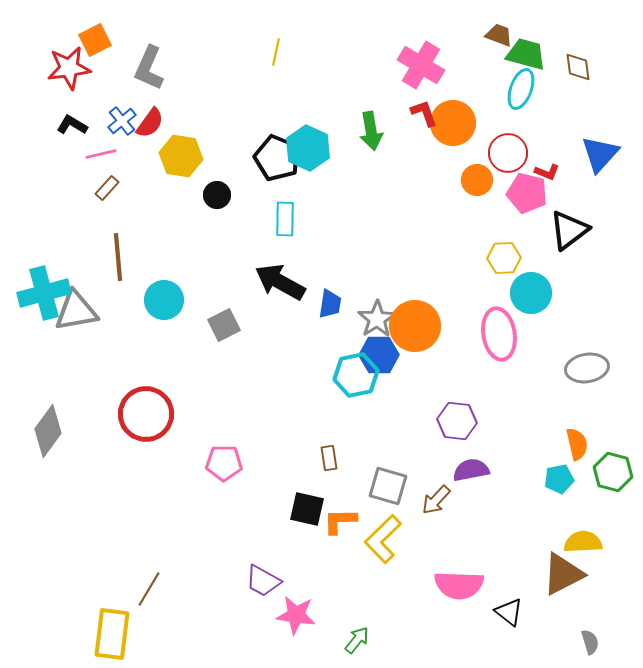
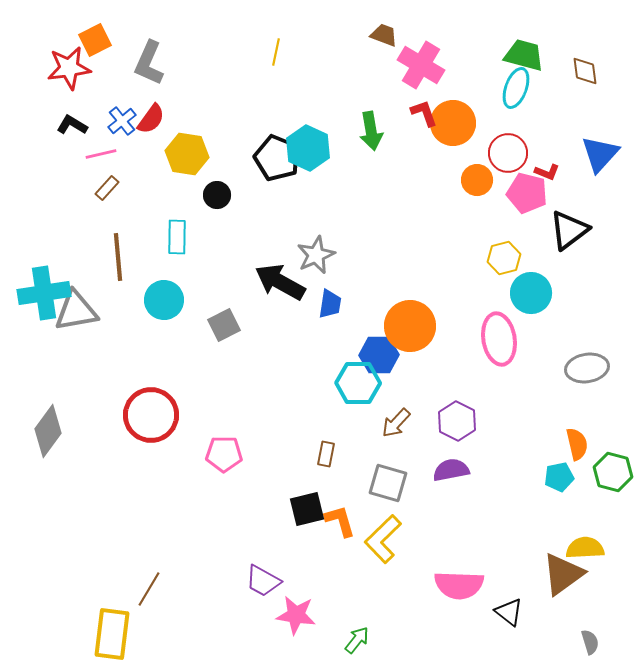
brown trapezoid at (499, 35): moved 115 px left
green trapezoid at (526, 54): moved 2 px left, 1 px down
brown diamond at (578, 67): moved 7 px right, 4 px down
gray L-shape at (149, 68): moved 5 px up
cyan ellipse at (521, 89): moved 5 px left, 1 px up
red semicircle at (150, 123): moved 1 px right, 4 px up
yellow hexagon at (181, 156): moved 6 px right, 2 px up
cyan rectangle at (285, 219): moved 108 px left, 18 px down
yellow hexagon at (504, 258): rotated 12 degrees counterclockwise
cyan cross at (44, 293): rotated 6 degrees clockwise
gray star at (377, 319): moved 61 px left, 64 px up; rotated 9 degrees clockwise
orange circle at (415, 326): moved 5 px left
pink ellipse at (499, 334): moved 5 px down
cyan hexagon at (356, 375): moved 2 px right, 8 px down; rotated 12 degrees clockwise
red circle at (146, 414): moved 5 px right, 1 px down
purple hexagon at (457, 421): rotated 21 degrees clockwise
brown rectangle at (329, 458): moved 3 px left, 4 px up; rotated 20 degrees clockwise
pink pentagon at (224, 463): moved 9 px up
purple semicircle at (471, 470): moved 20 px left
cyan pentagon at (559, 479): moved 2 px up
gray square at (388, 486): moved 3 px up
brown arrow at (436, 500): moved 40 px left, 77 px up
black square at (307, 509): rotated 27 degrees counterclockwise
orange L-shape at (340, 521): rotated 75 degrees clockwise
yellow semicircle at (583, 542): moved 2 px right, 6 px down
brown triangle at (563, 574): rotated 9 degrees counterclockwise
